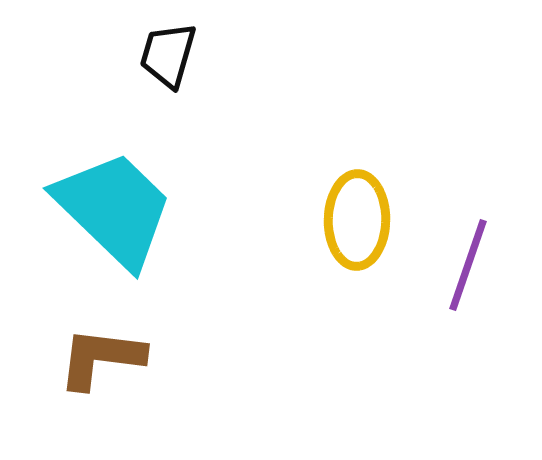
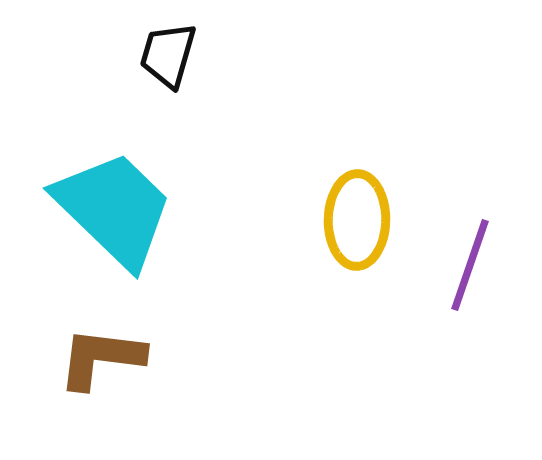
purple line: moved 2 px right
